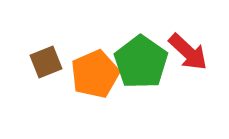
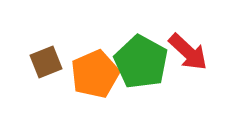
green pentagon: rotated 6 degrees counterclockwise
